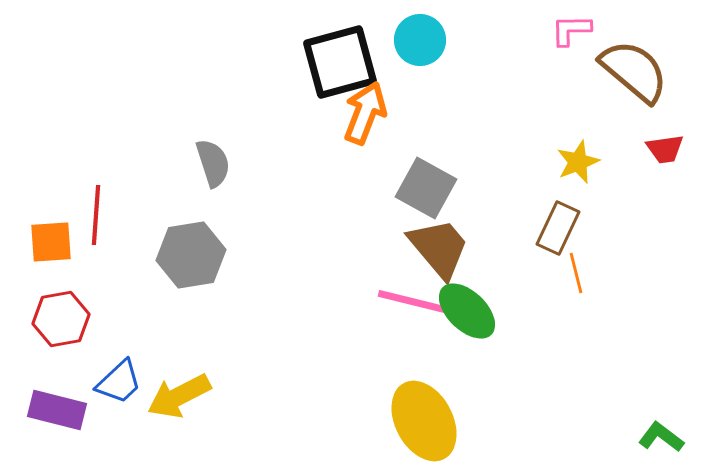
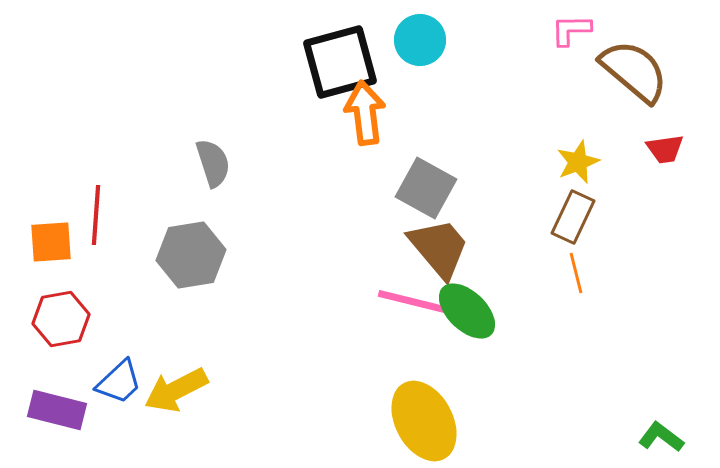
orange arrow: rotated 28 degrees counterclockwise
brown rectangle: moved 15 px right, 11 px up
yellow arrow: moved 3 px left, 6 px up
